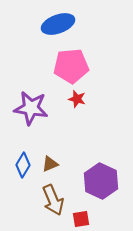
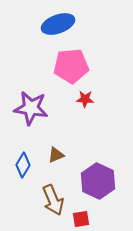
red star: moved 8 px right; rotated 12 degrees counterclockwise
brown triangle: moved 6 px right, 9 px up
purple hexagon: moved 3 px left
